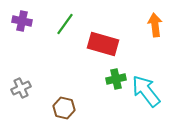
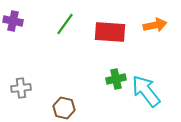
purple cross: moved 9 px left
orange arrow: rotated 85 degrees clockwise
red rectangle: moved 7 px right, 12 px up; rotated 12 degrees counterclockwise
gray cross: rotated 18 degrees clockwise
